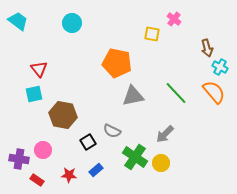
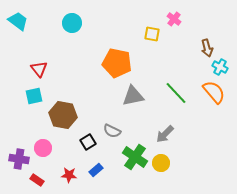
cyan square: moved 2 px down
pink circle: moved 2 px up
